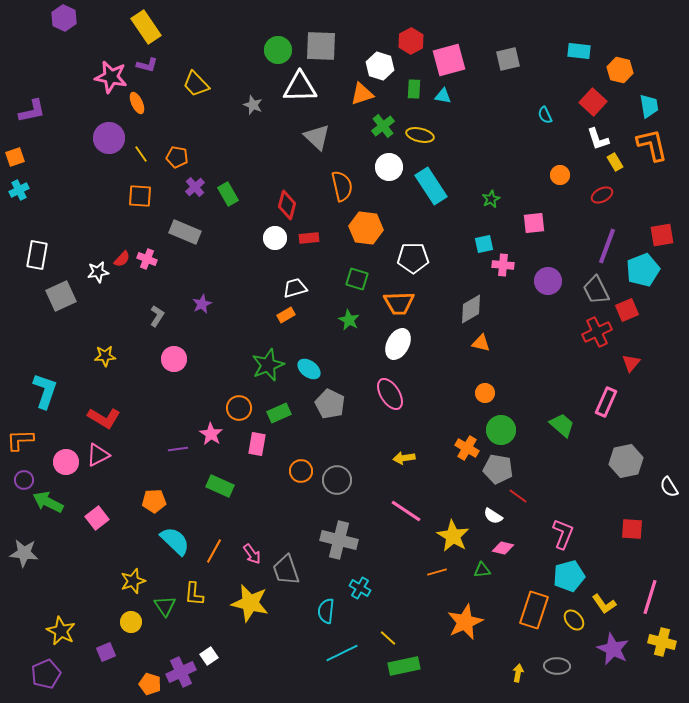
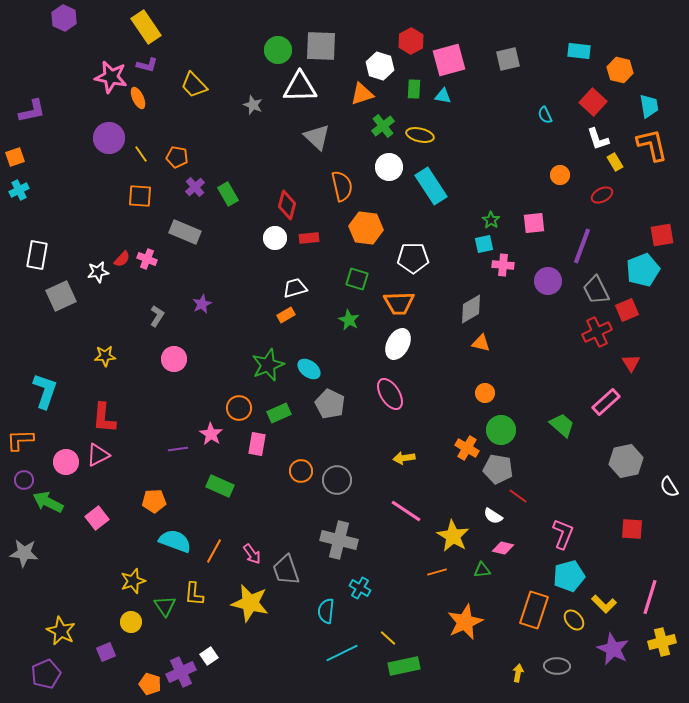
yellow trapezoid at (196, 84): moved 2 px left, 1 px down
orange ellipse at (137, 103): moved 1 px right, 5 px up
green star at (491, 199): moved 21 px down; rotated 12 degrees counterclockwise
purple line at (607, 246): moved 25 px left
red triangle at (631, 363): rotated 12 degrees counterclockwise
pink rectangle at (606, 402): rotated 24 degrees clockwise
red L-shape at (104, 418): rotated 64 degrees clockwise
cyan semicircle at (175, 541): rotated 24 degrees counterclockwise
yellow L-shape at (604, 604): rotated 10 degrees counterclockwise
yellow cross at (662, 642): rotated 28 degrees counterclockwise
